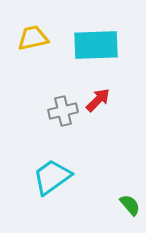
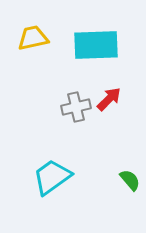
red arrow: moved 11 px right, 1 px up
gray cross: moved 13 px right, 4 px up
green semicircle: moved 25 px up
